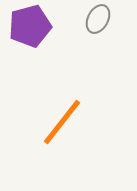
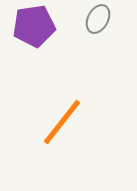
purple pentagon: moved 4 px right; rotated 6 degrees clockwise
